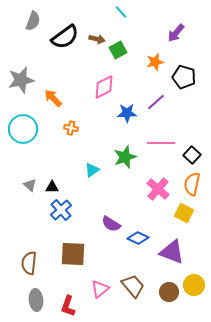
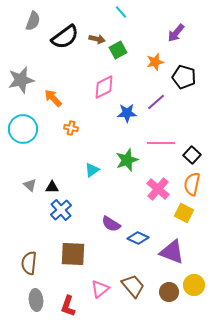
green star: moved 2 px right, 3 px down
